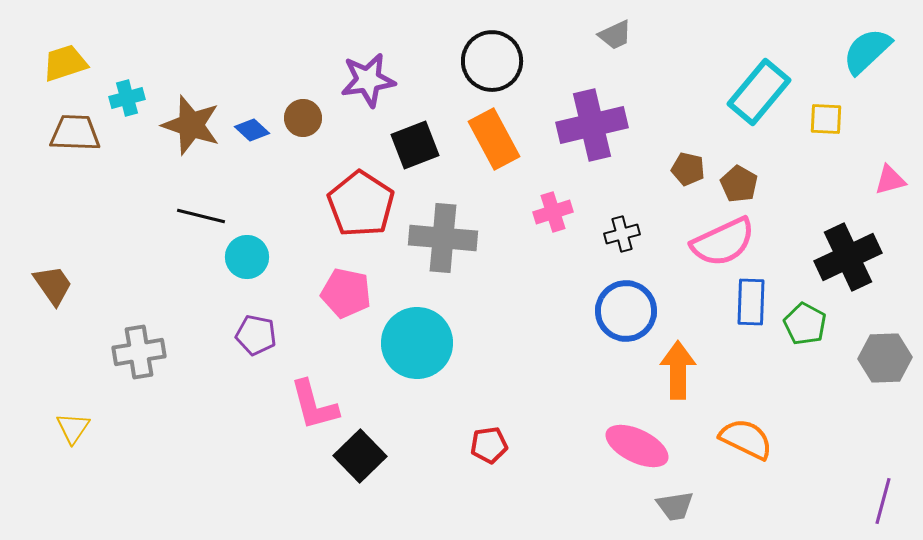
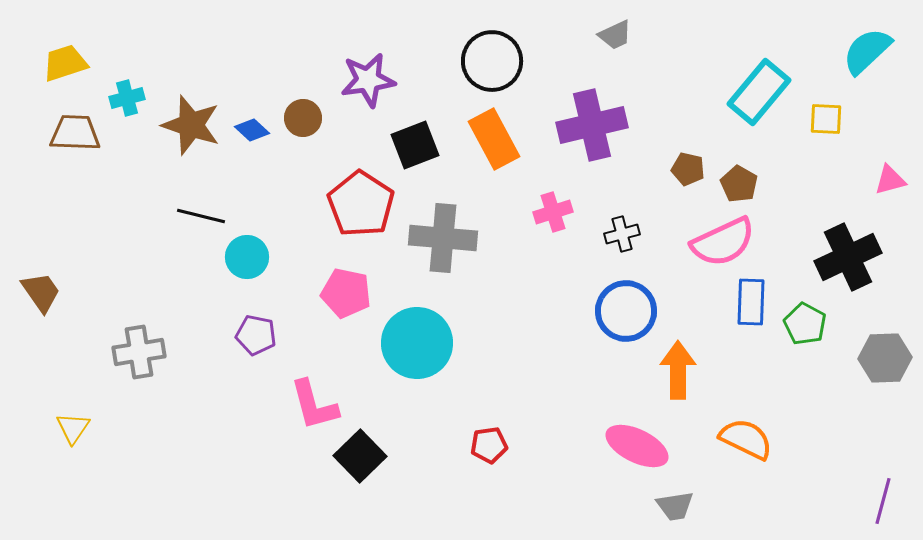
brown trapezoid at (53, 285): moved 12 px left, 7 px down
